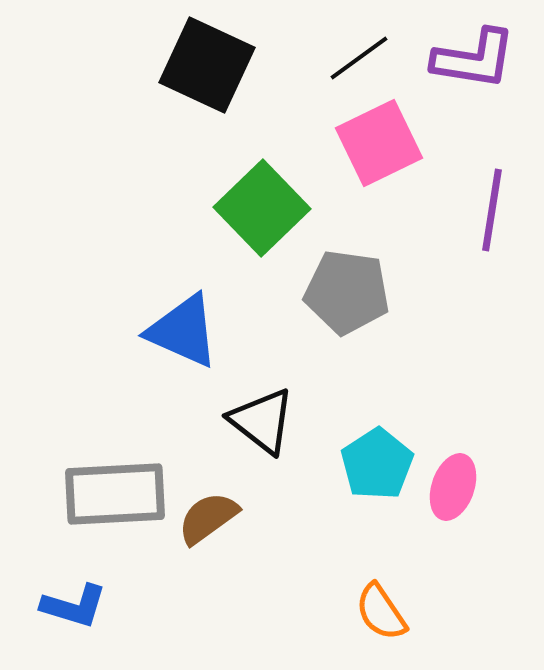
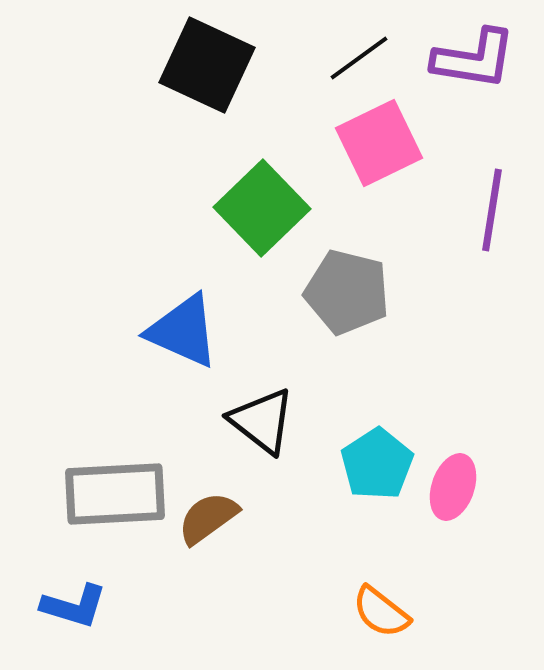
gray pentagon: rotated 6 degrees clockwise
orange semicircle: rotated 18 degrees counterclockwise
